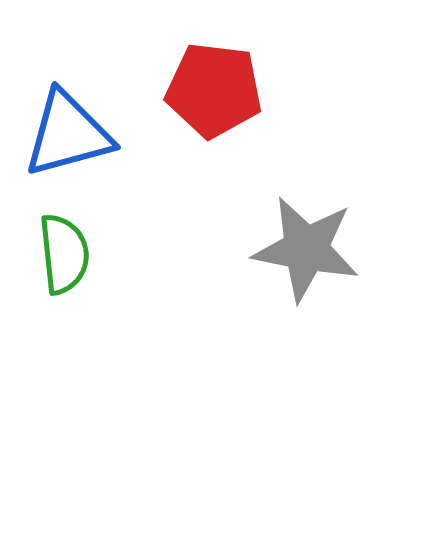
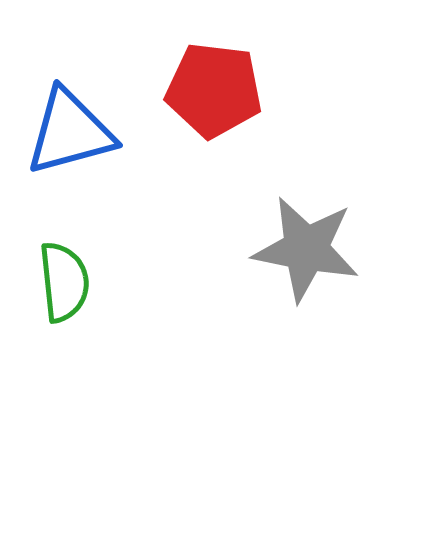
blue triangle: moved 2 px right, 2 px up
green semicircle: moved 28 px down
